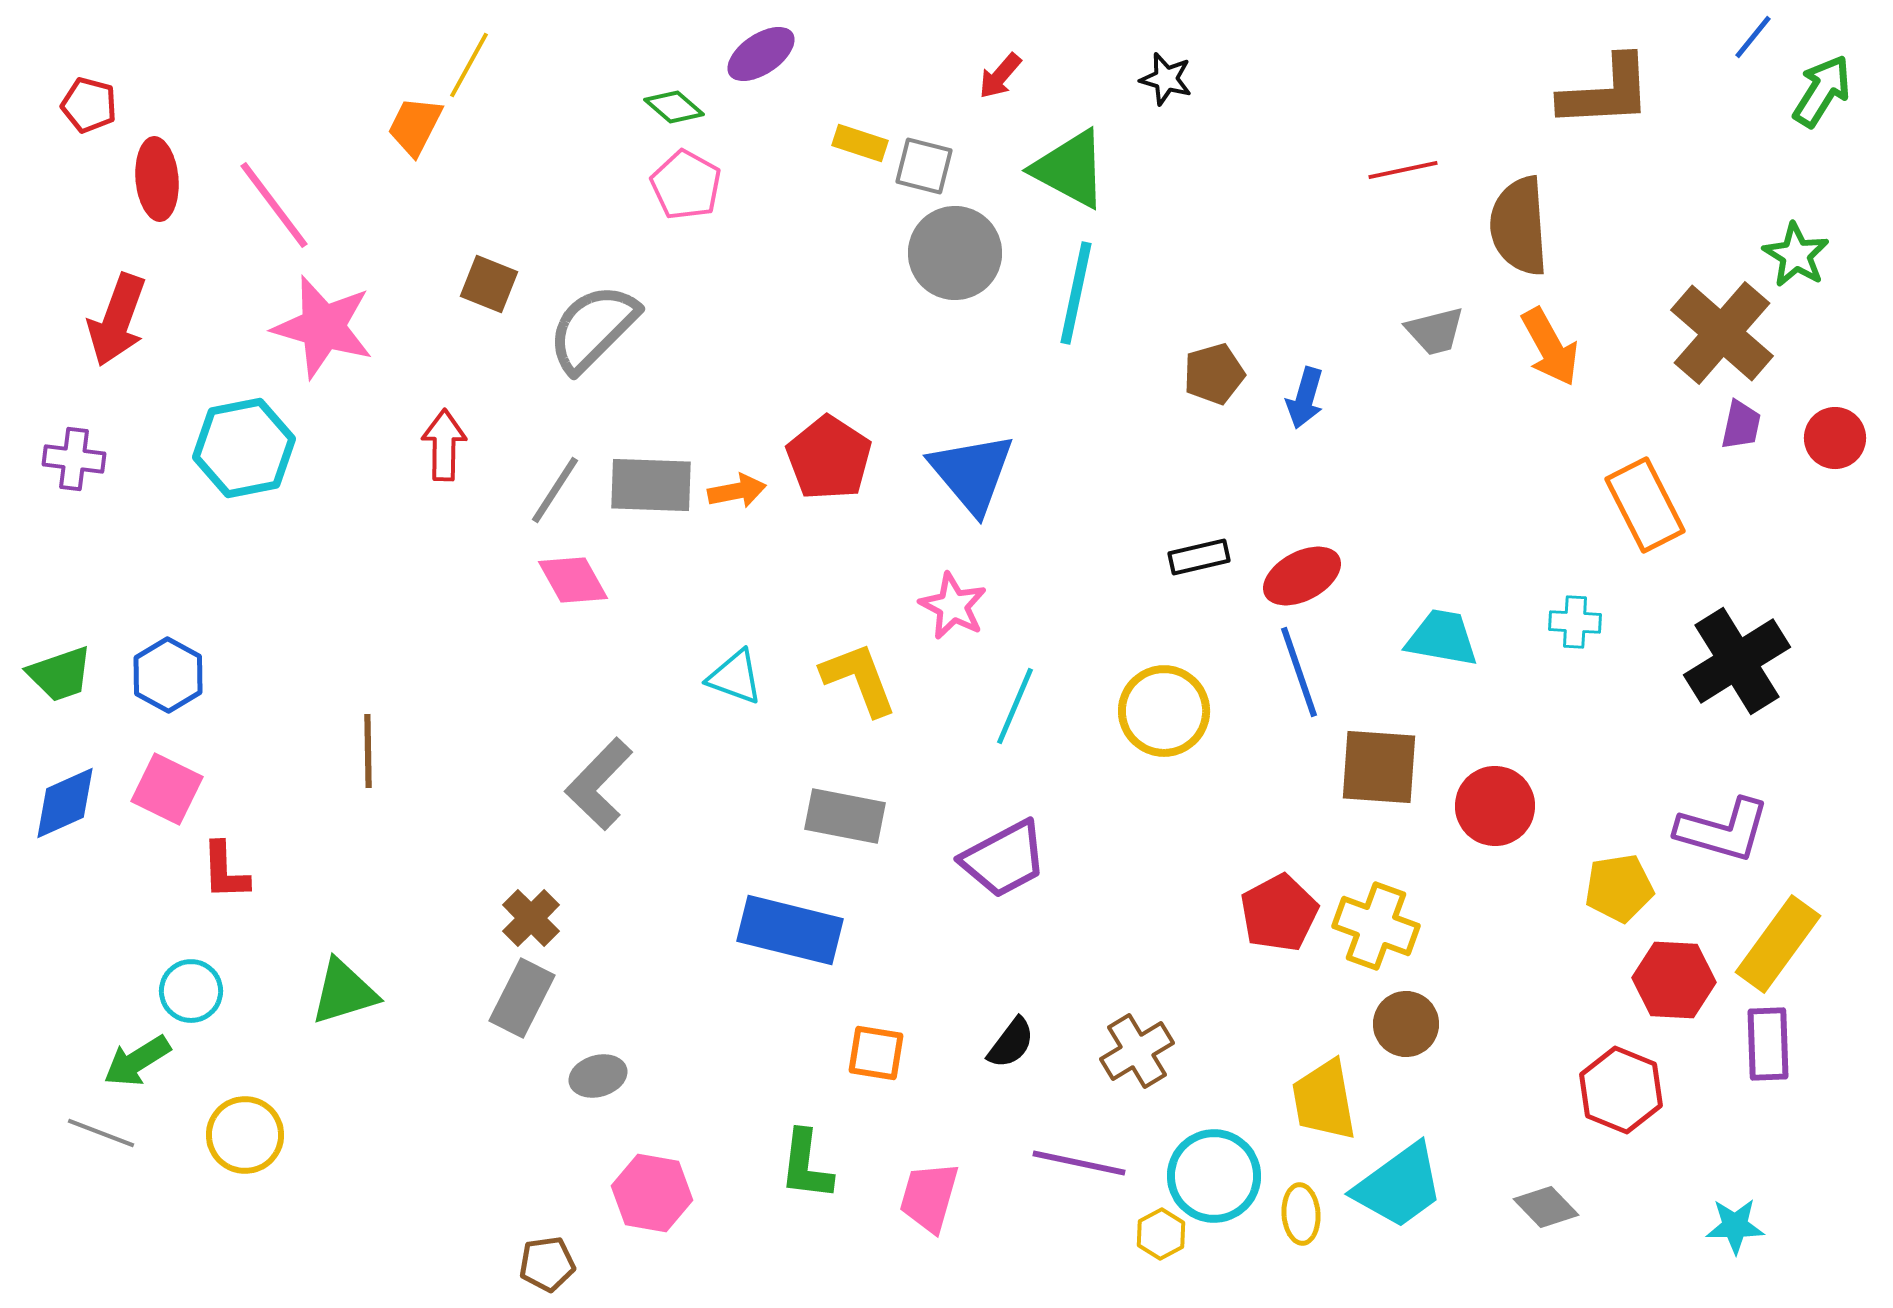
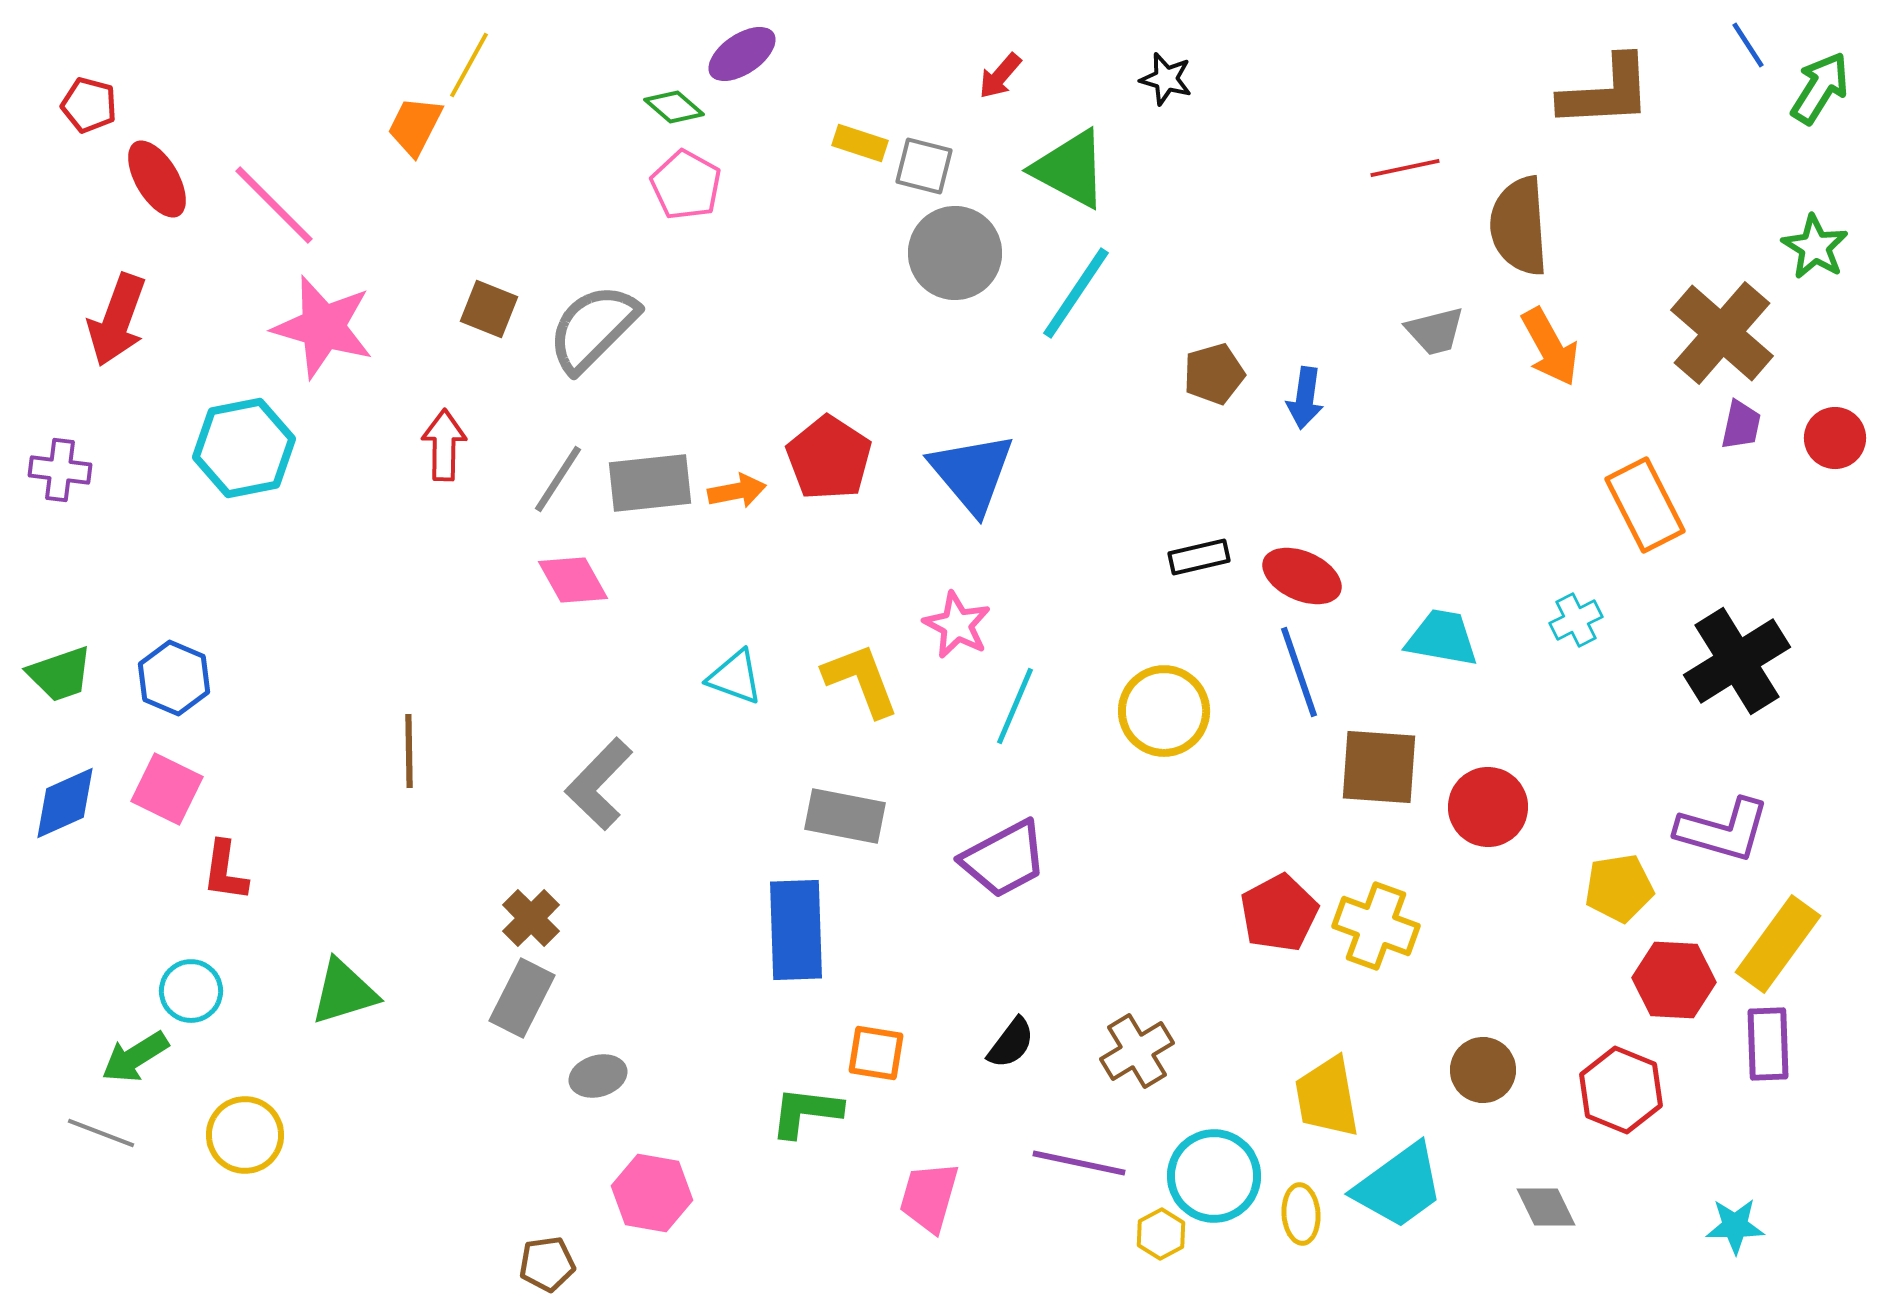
blue line at (1753, 37): moved 5 px left, 8 px down; rotated 72 degrees counterclockwise
purple ellipse at (761, 54): moved 19 px left
green arrow at (1822, 91): moved 2 px left, 3 px up
red line at (1403, 170): moved 2 px right, 2 px up
red ellipse at (157, 179): rotated 26 degrees counterclockwise
pink line at (274, 205): rotated 8 degrees counterclockwise
green star at (1796, 255): moved 19 px right, 8 px up
brown square at (489, 284): moved 25 px down
cyan line at (1076, 293): rotated 22 degrees clockwise
blue arrow at (1305, 398): rotated 8 degrees counterclockwise
purple cross at (74, 459): moved 14 px left, 11 px down
gray rectangle at (651, 485): moved 1 px left, 2 px up; rotated 8 degrees counterclockwise
gray line at (555, 490): moved 3 px right, 11 px up
red ellipse at (1302, 576): rotated 52 degrees clockwise
pink star at (953, 606): moved 4 px right, 19 px down
cyan cross at (1575, 622): moved 1 px right, 2 px up; rotated 30 degrees counterclockwise
blue hexagon at (168, 675): moved 6 px right, 3 px down; rotated 6 degrees counterclockwise
yellow L-shape at (859, 679): moved 2 px right, 1 px down
brown line at (368, 751): moved 41 px right
red circle at (1495, 806): moved 7 px left, 1 px down
red L-shape at (225, 871): rotated 10 degrees clockwise
blue rectangle at (790, 930): moved 6 px right; rotated 74 degrees clockwise
brown circle at (1406, 1024): moved 77 px right, 46 px down
green arrow at (137, 1061): moved 2 px left, 4 px up
yellow trapezoid at (1324, 1100): moved 3 px right, 3 px up
green L-shape at (806, 1165): moved 53 px up; rotated 90 degrees clockwise
gray diamond at (1546, 1207): rotated 18 degrees clockwise
